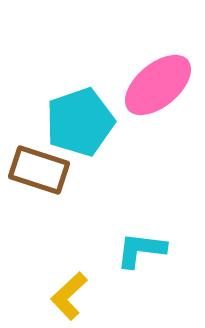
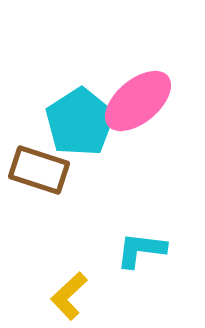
pink ellipse: moved 20 px left, 16 px down
cyan pentagon: rotated 14 degrees counterclockwise
